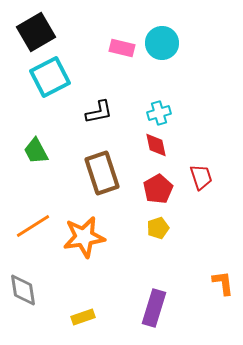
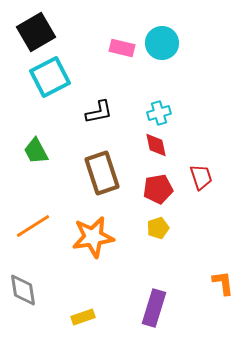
red pentagon: rotated 20 degrees clockwise
orange star: moved 9 px right
